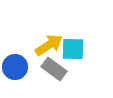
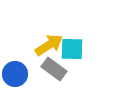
cyan square: moved 1 px left
blue circle: moved 7 px down
